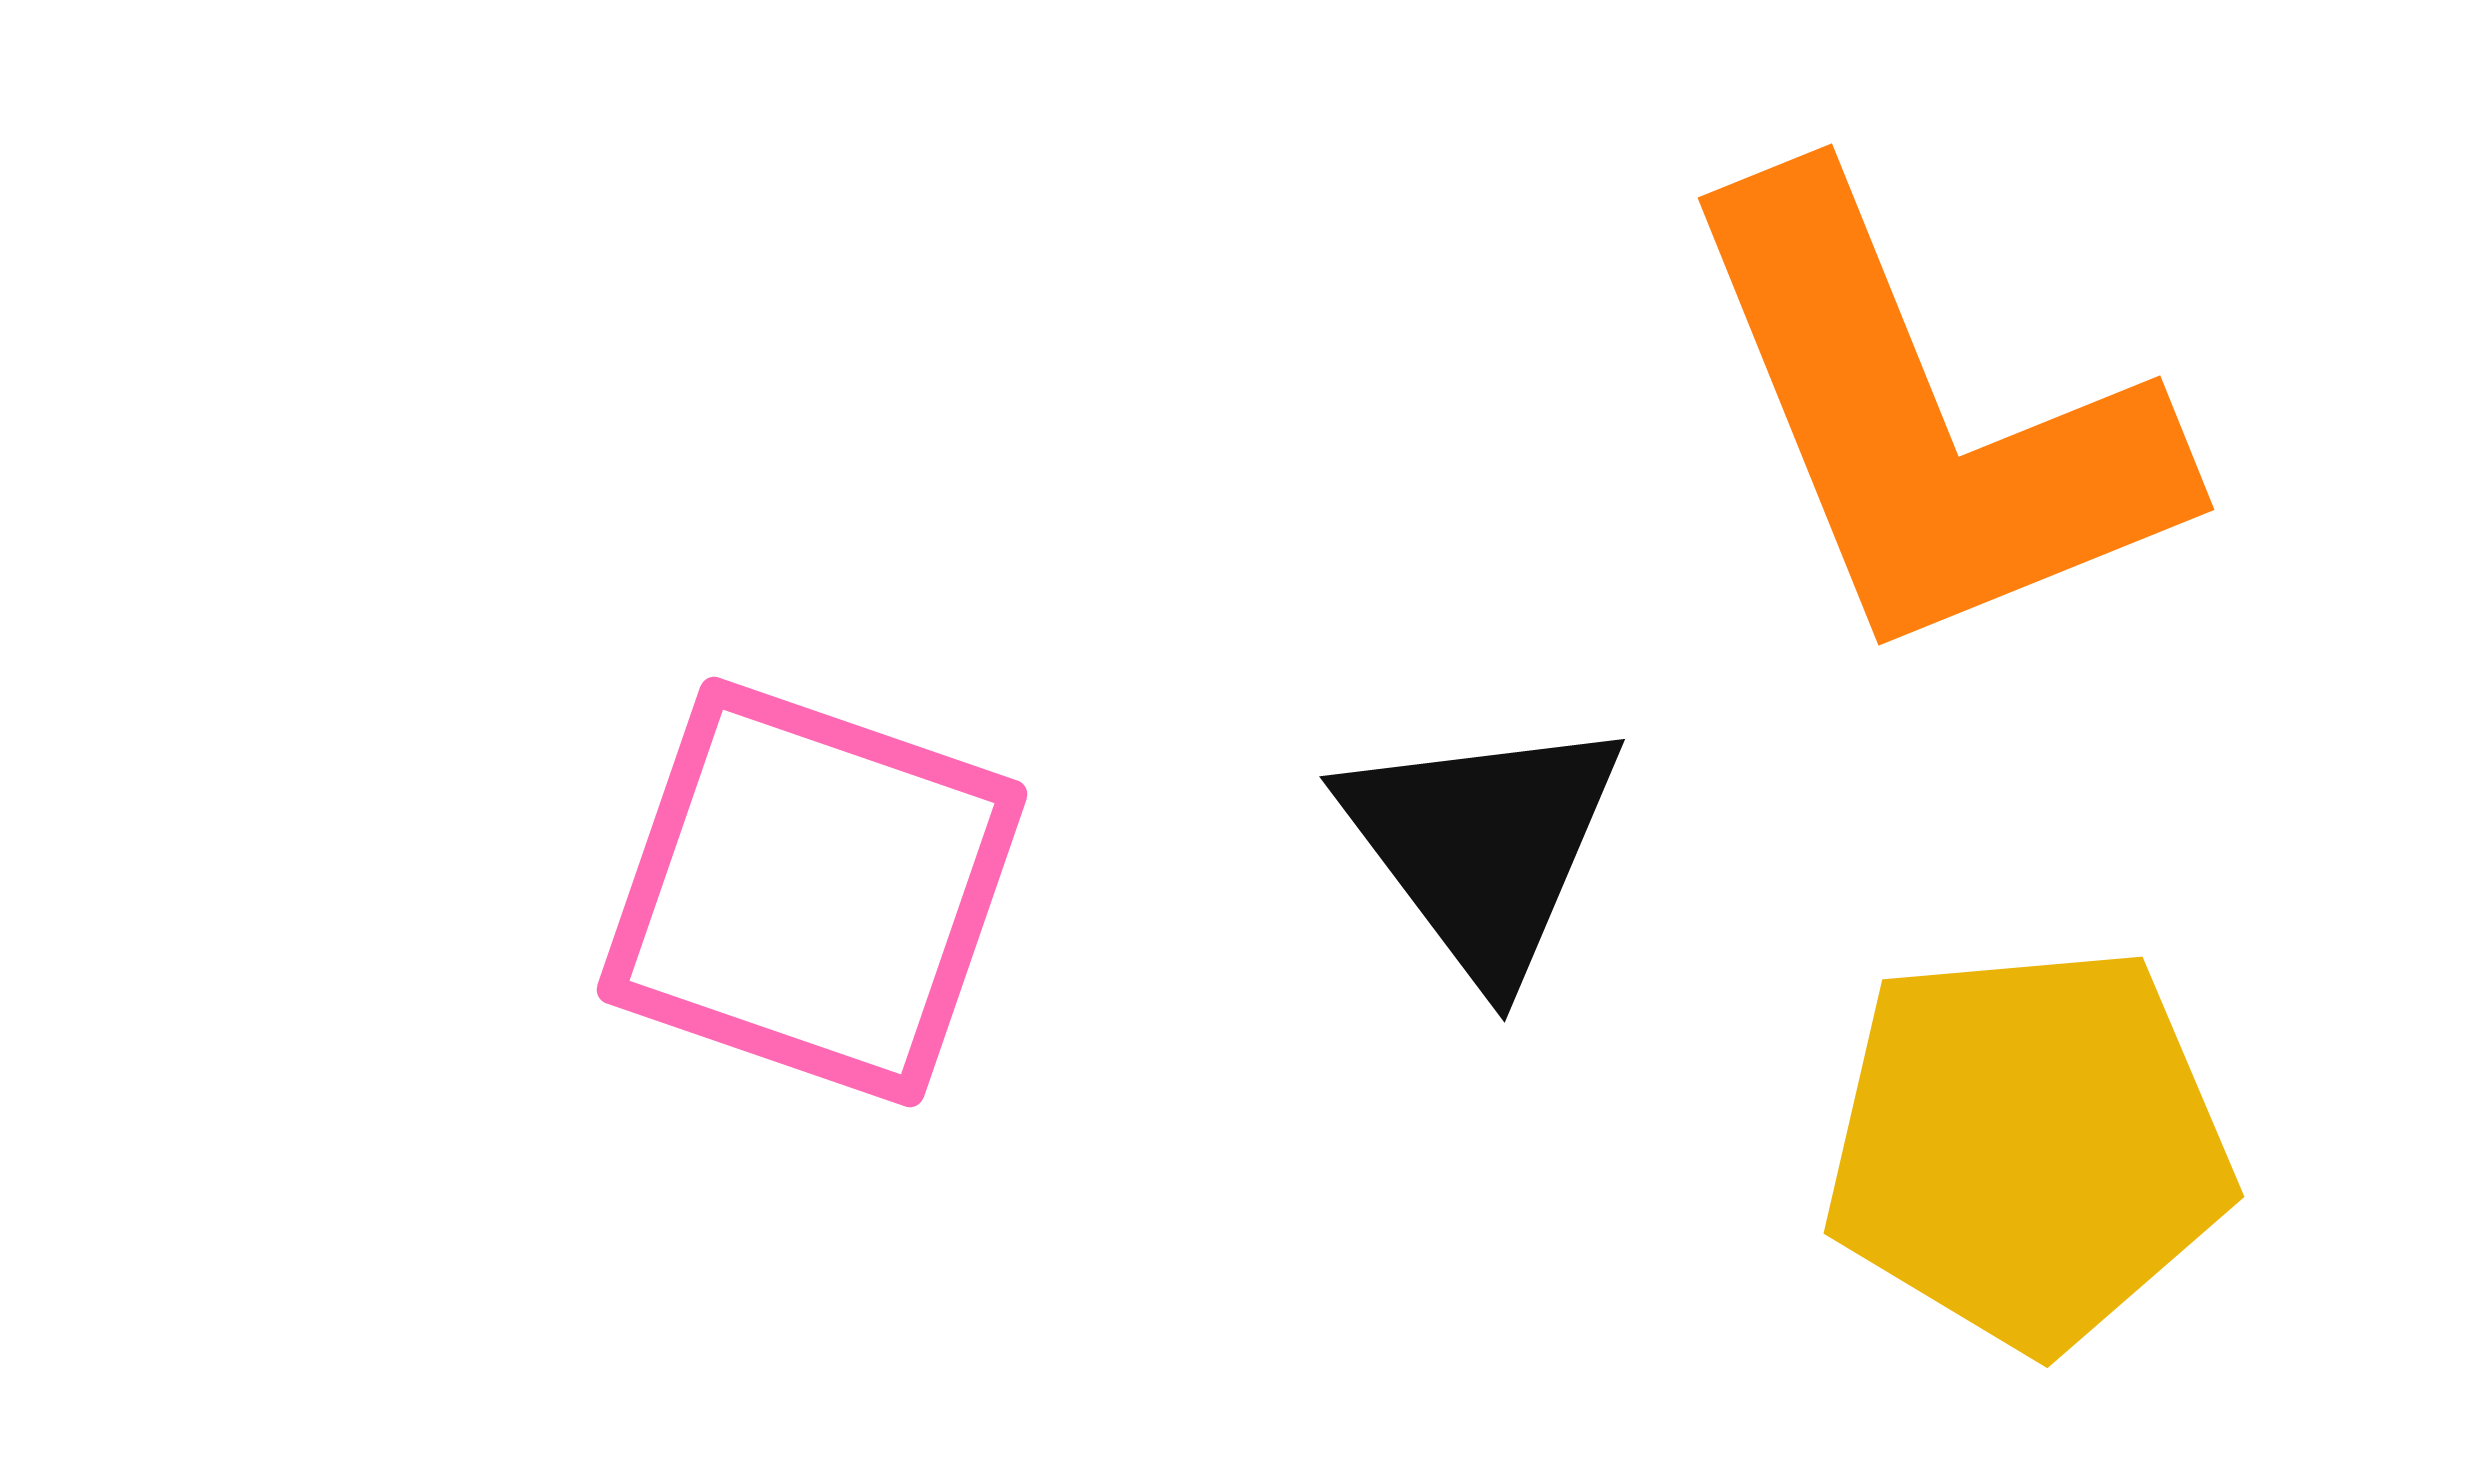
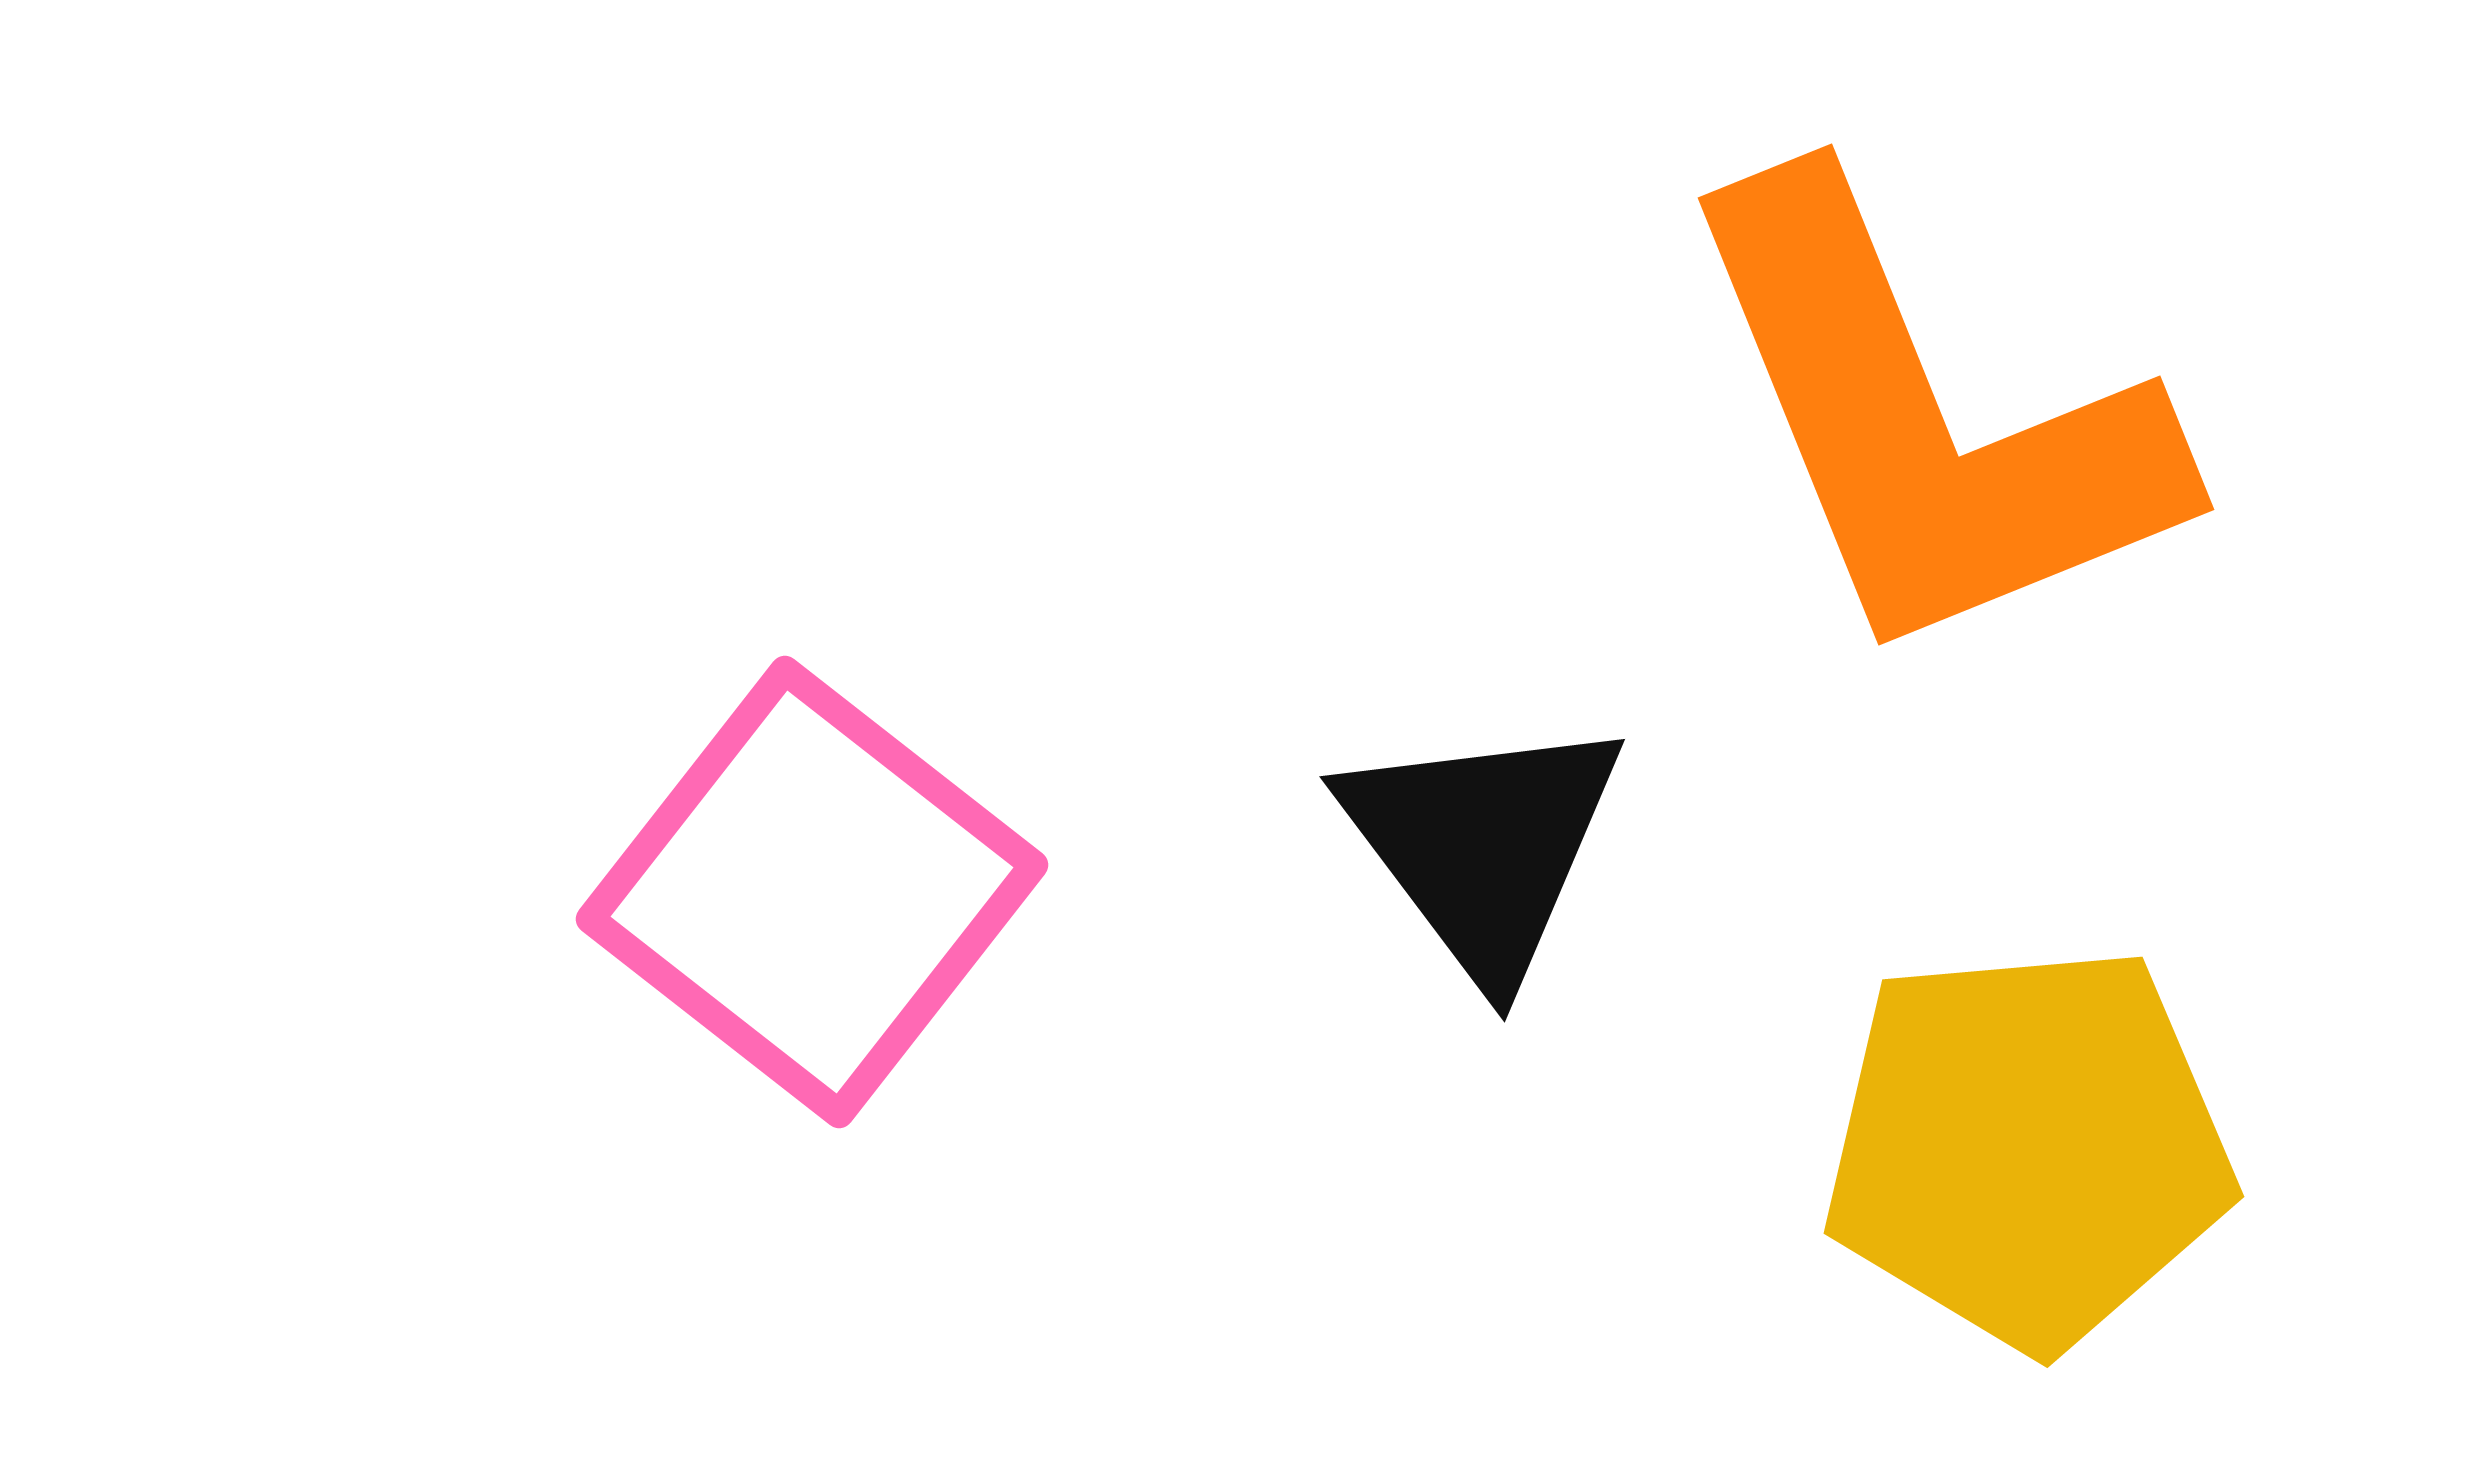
pink square: rotated 19 degrees clockwise
